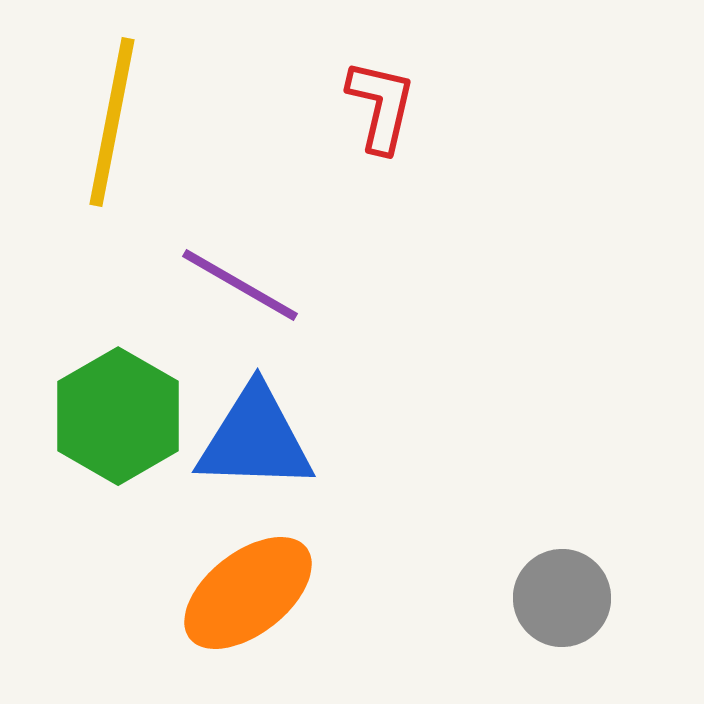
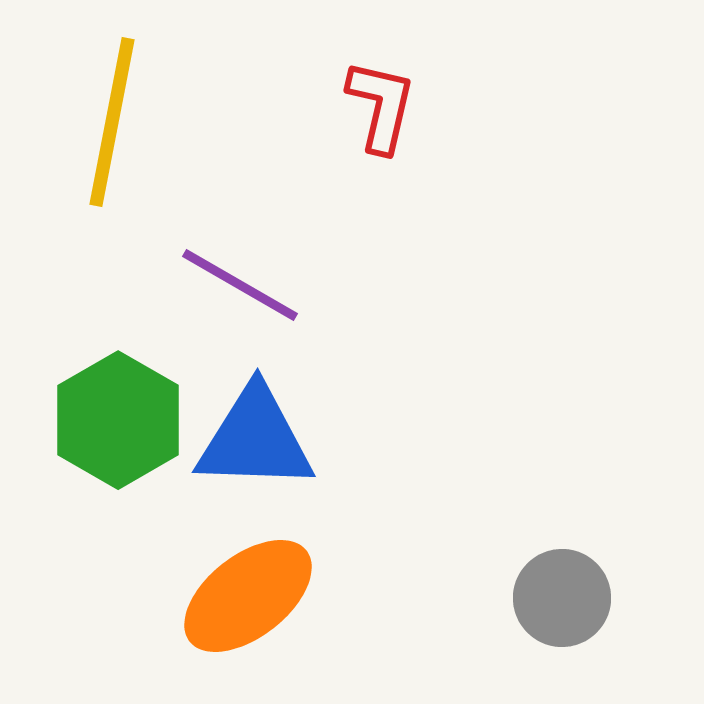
green hexagon: moved 4 px down
orange ellipse: moved 3 px down
